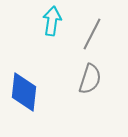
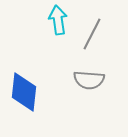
cyan arrow: moved 6 px right, 1 px up; rotated 16 degrees counterclockwise
gray semicircle: moved 1 px left, 1 px down; rotated 76 degrees clockwise
